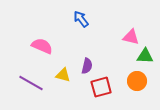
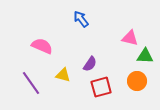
pink triangle: moved 1 px left, 1 px down
purple semicircle: moved 3 px right, 2 px up; rotated 21 degrees clockwise
purple line: rotated 25 degrees clockwise
